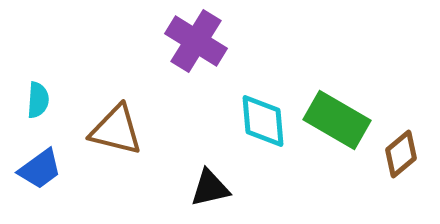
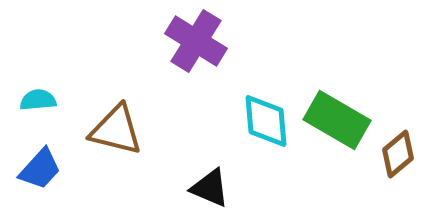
cyan semicircle: rotated 99 degrees counterclockwise
cyan diamond: moved 3 px right
brown diamond: moved 3 px left
blue trapezoid: rotated 12 degrees counterclockwise
black triangle: rotated 36 degrees clockwise
